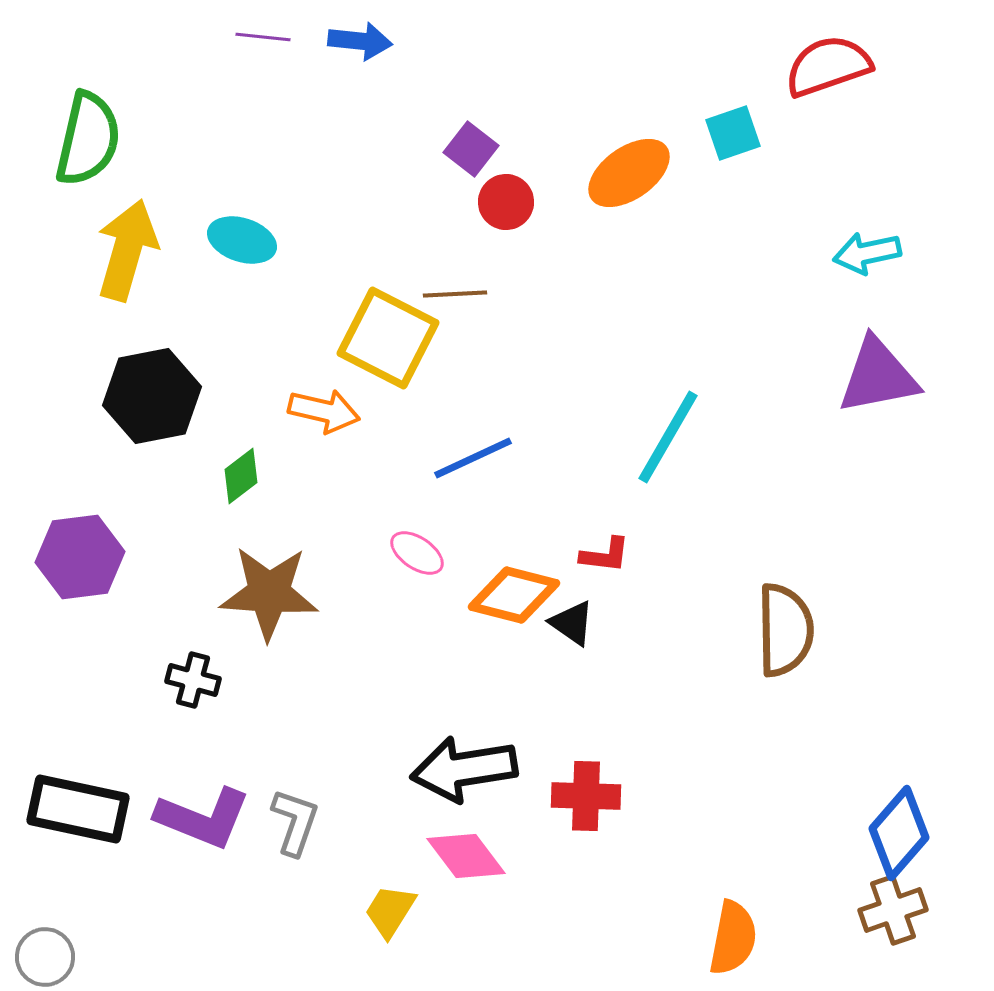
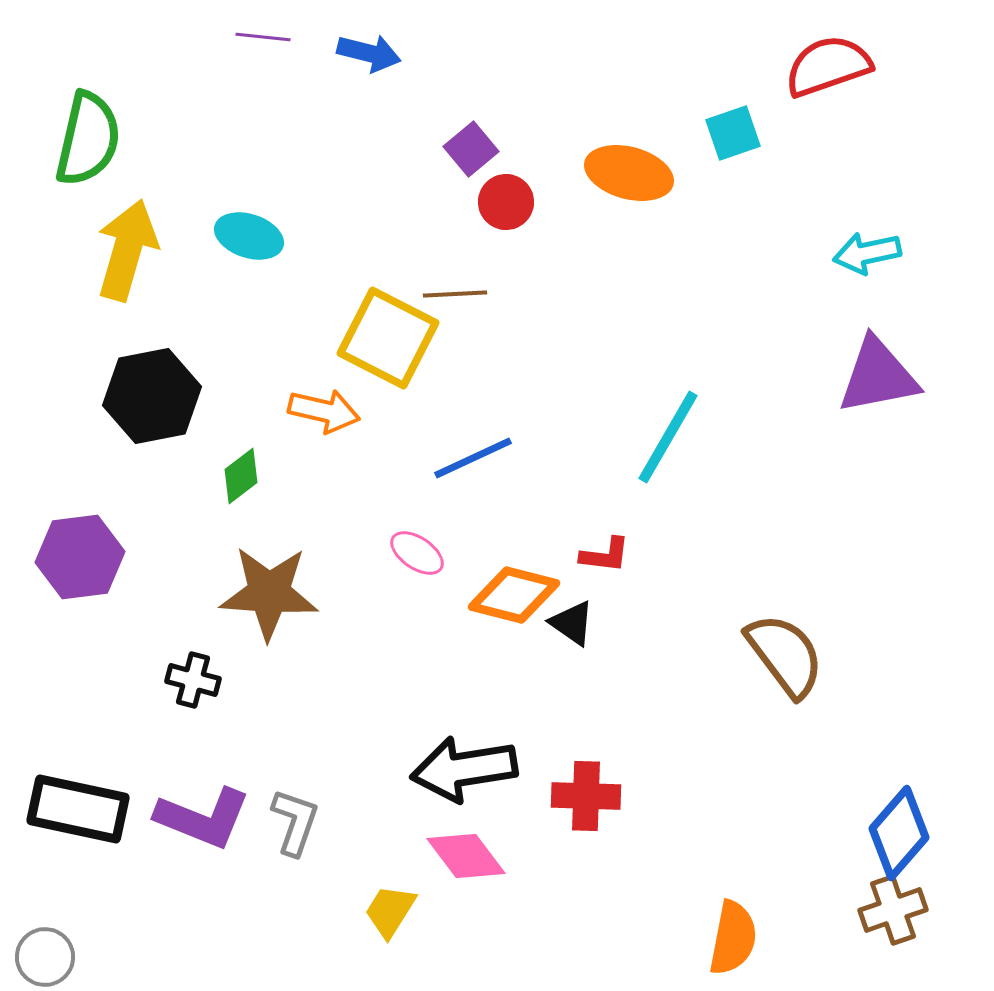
blue arrow: moved 9 px right, 12 px down; rotated 8 degrees clockwise
purple square: rotated 12 degrees clockwise
orange ellipse: rotated 50 degrees clockwise
cyan ellipse: moved 7 px right, 4 px up
brown semicircle: moved 25 px down; rotated 36 degrees counterclockwise
